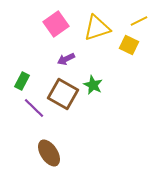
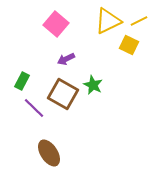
pink square: rotated 15 degrees counterclockwise
yellow triangle: moved 11 px right, 7 px up; rotated 8 degrees counterclockwise
